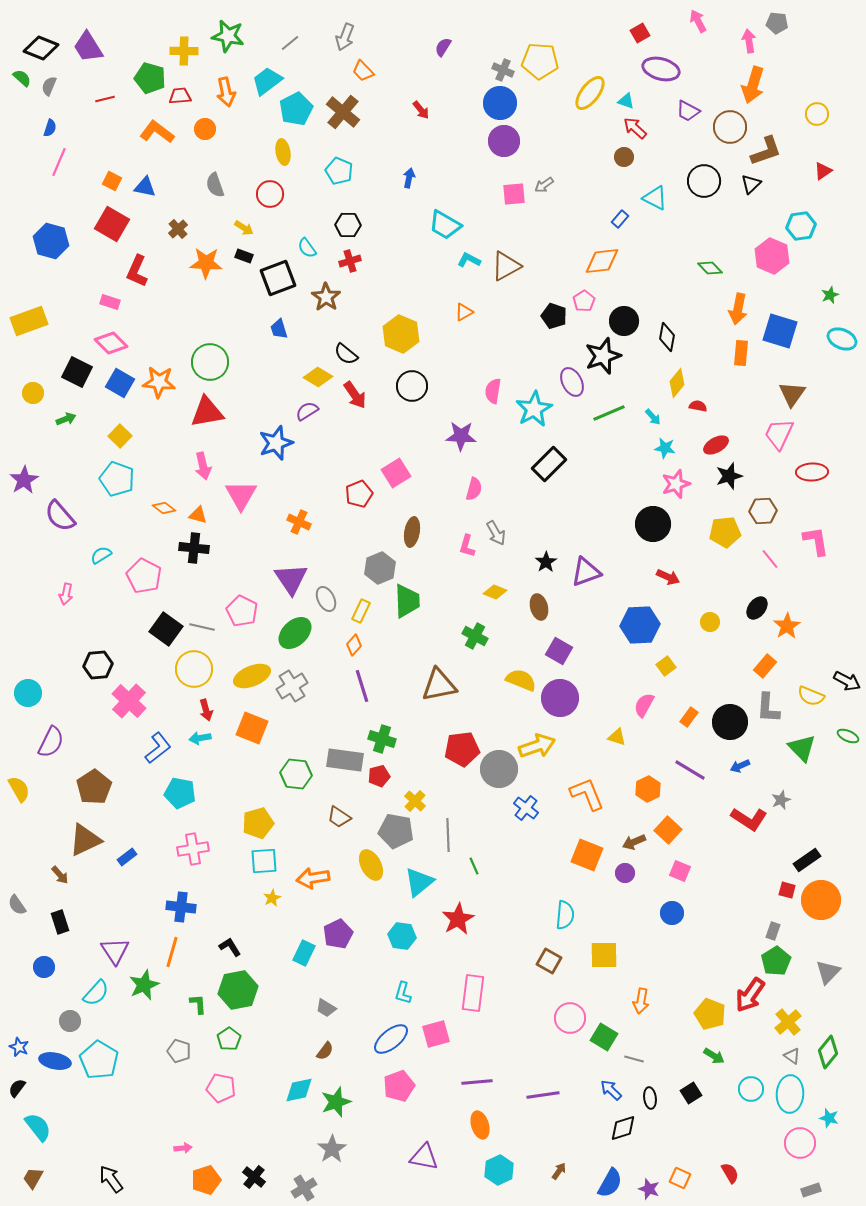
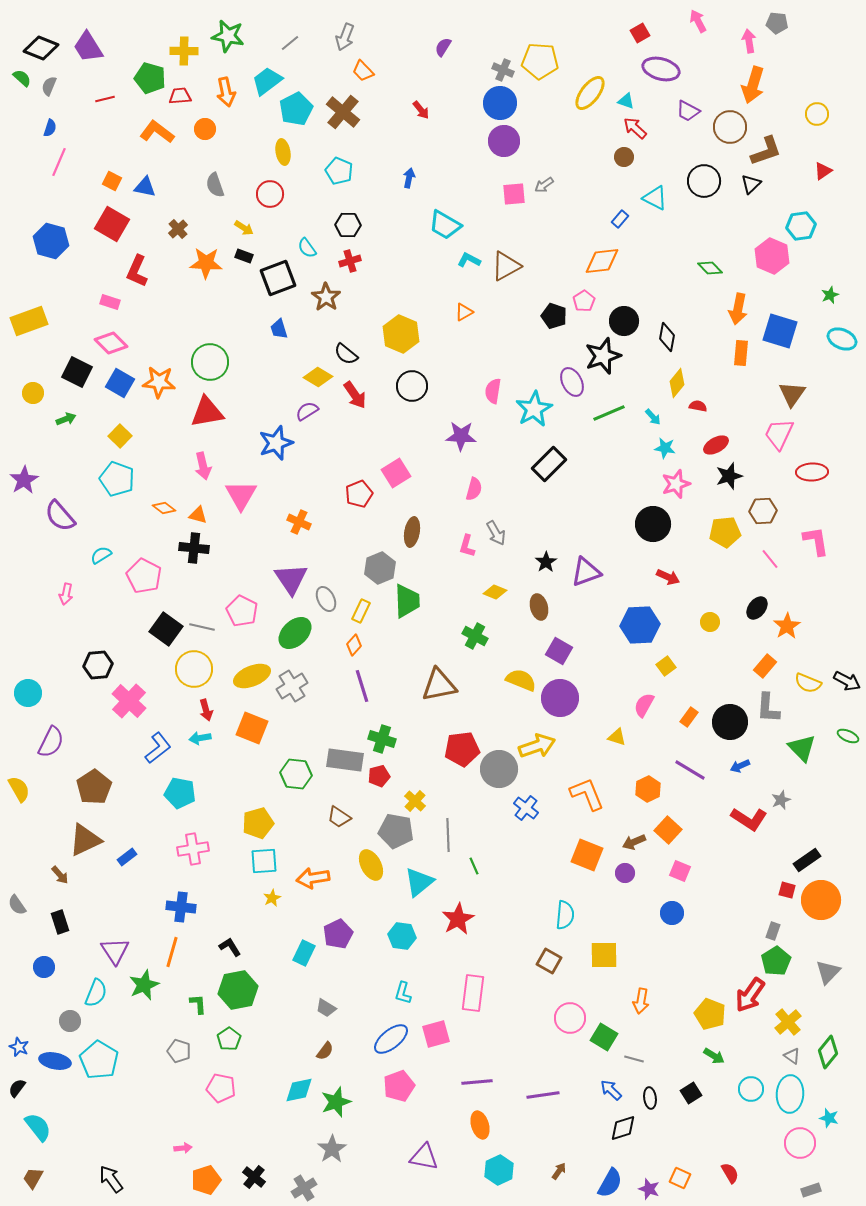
yellow semicircle at (811, 696): moved 3 px left, 13 px up
cyan semicircle at (96, 993): rotated 20 degrees counterclockwise
